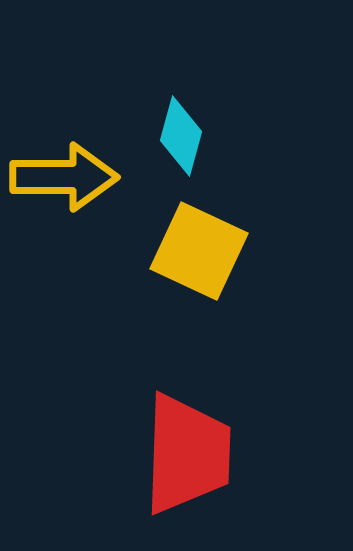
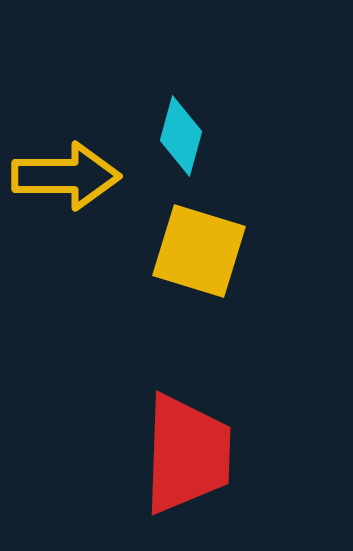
yellow arrow: moved 2 px right, 1 px up
yellow square: rotated 8 degrees counterclockwise
